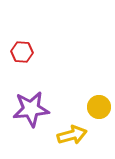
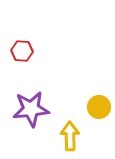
red hexagon: moved 1 px up
yellow arrow: moved 2 px left, 1 px down; rotated 76 degrees counterclockwise
